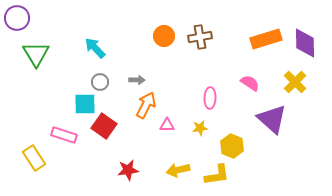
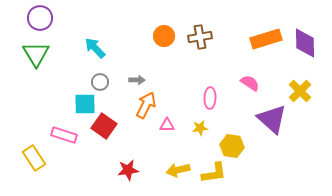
purple circle: moved 23 px right
yellow cross: moved 5 px right, 9 px down
yellow hexagon: rotated 15 degrees counterclockwise
yellow L-shape: moved 3 px left, 2 px up
